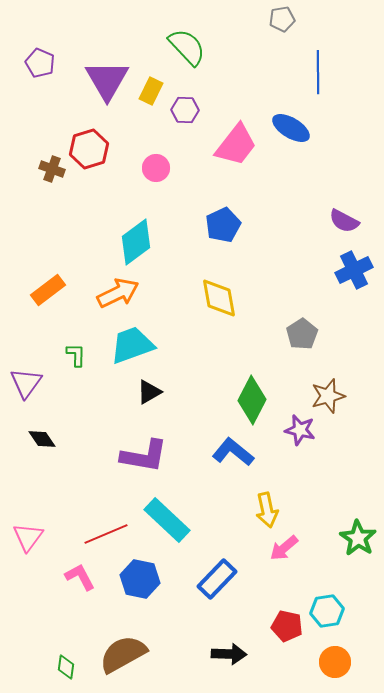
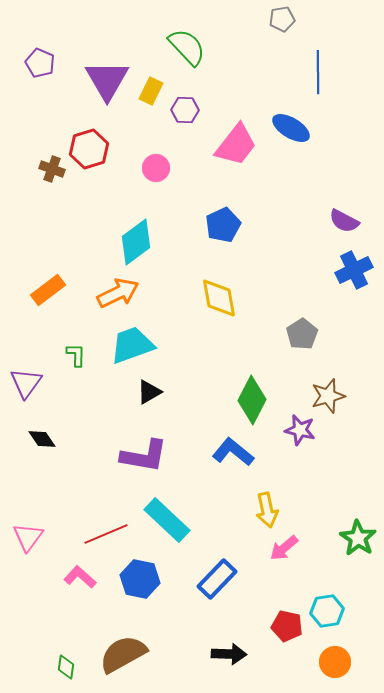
pink L-shape at (80, 577): rotated 20 degrees counterclockwise
